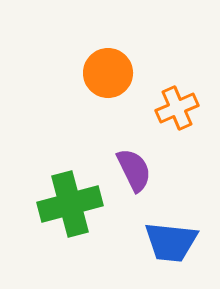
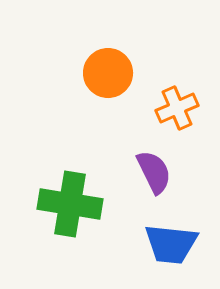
purple semicircle: moved 20 px right, 2 px down
green cross: rotated 24 degrees clockwise
blue trapezoid: moved 2 px down
